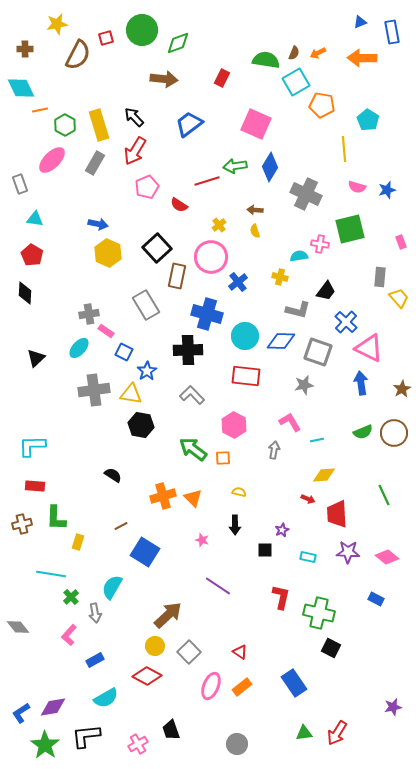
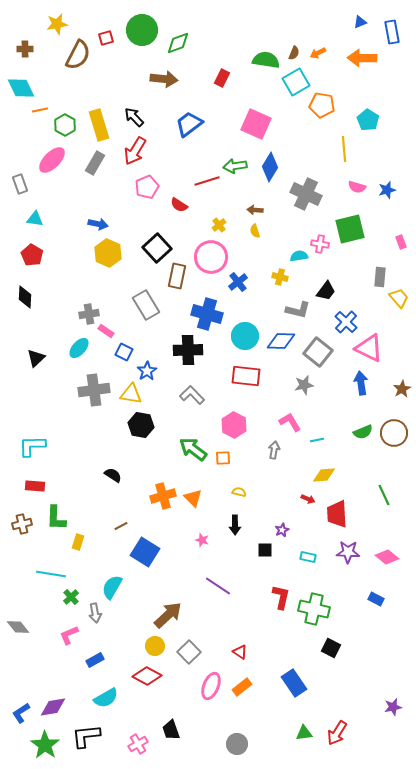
black diamond at (25, 293): moved 4 px down
gray square at (318, 352): rotated 20 degrees clockwise
green cross at (319, 613): moved 5 px left, 4 px up
pink L-shape at (69, 635): rotated 25 degrees clockwise
